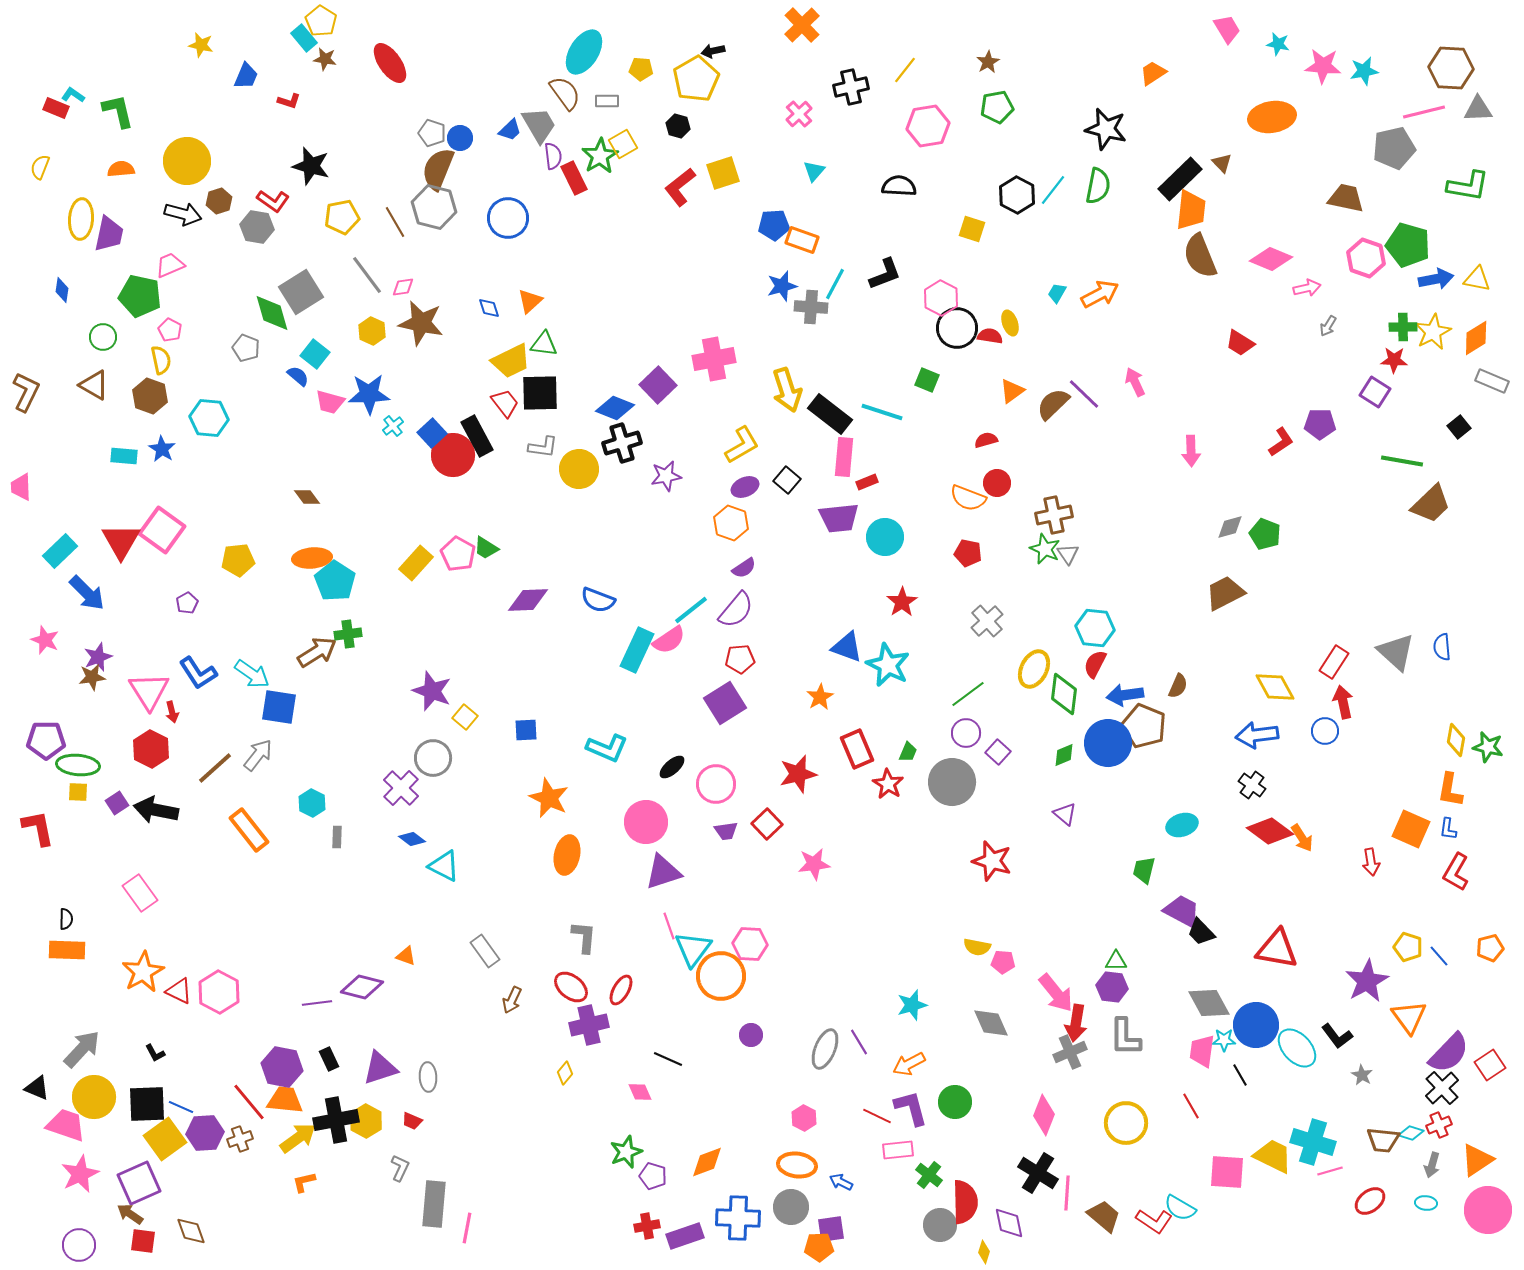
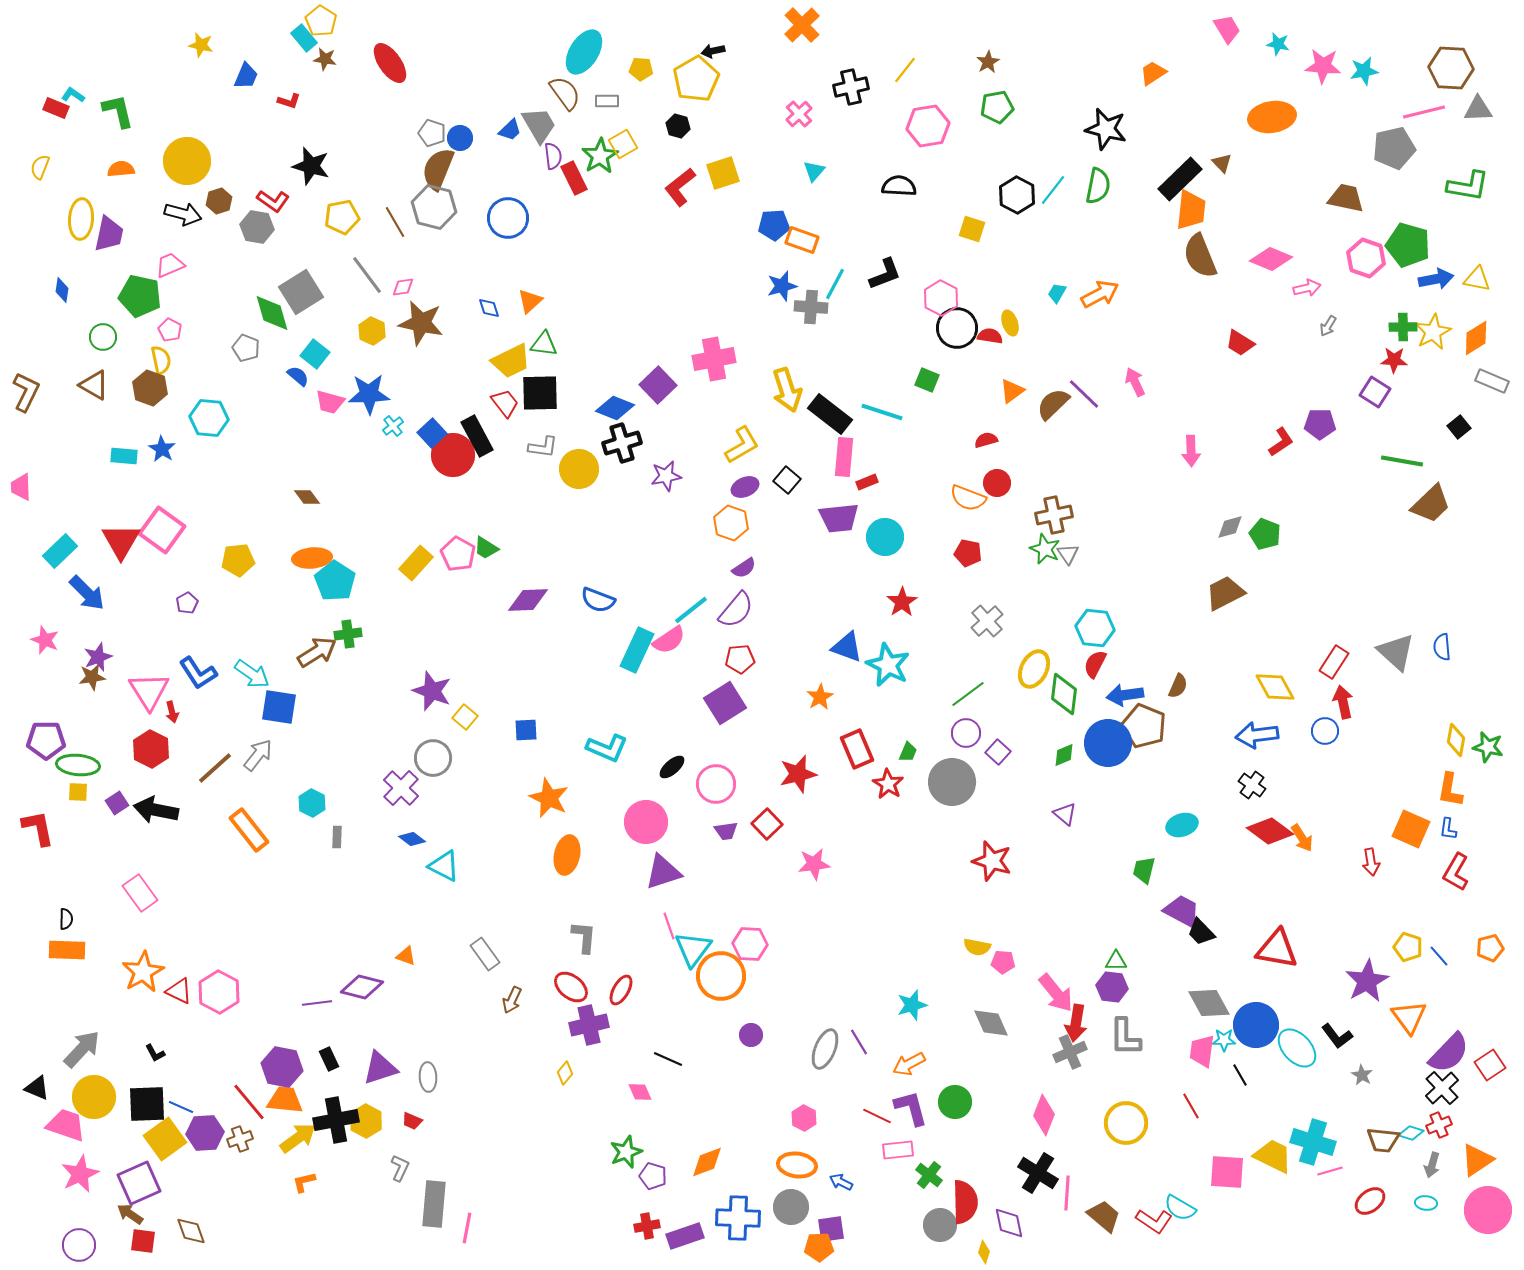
brown hexagon at (150, 396): moved 8 px up
gray rectangle at (485, 951): moved 3 px down
